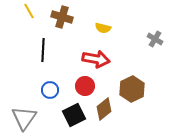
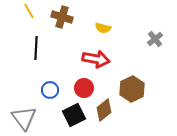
gray cross: rotated 21 degrees clockwise
black line: moved 7 px left, 2 px up
red circle: moved 1 px left, 2 px down
brown diamond: moved 1 px down
gray triangle: rotated 12 degrees counterclockwise
